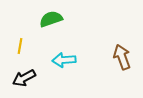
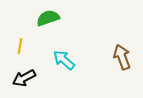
green semicircle: moved 3 px left, 1 px up
cyan arrow: rotated 45 degrees clockwise
